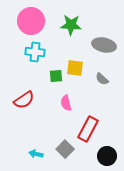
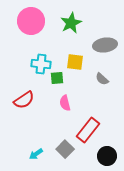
green star: moved 2 px up; rotated 30 degrees counterclockwise
gray ellipse: moved 1 px right; rotated 20 degrees counterclockwise
cyan cross: moved 6 px right, 12 px down
yellow square: moved 6 px up
green square: moved 1 px right, 2 px down
pink semicircle: moved 1 px left
red rectangle: moved 1 px down; rotated 10 degrees clockwise
cyan arrow: rotated 48 degrees counterclockwise
